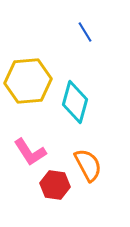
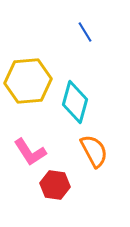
orange semicircle: moved 6 px right, 14 px up
